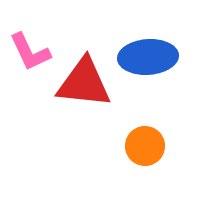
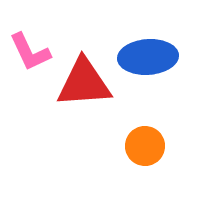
red triangle: rotated 10 degrees counterclockwise
